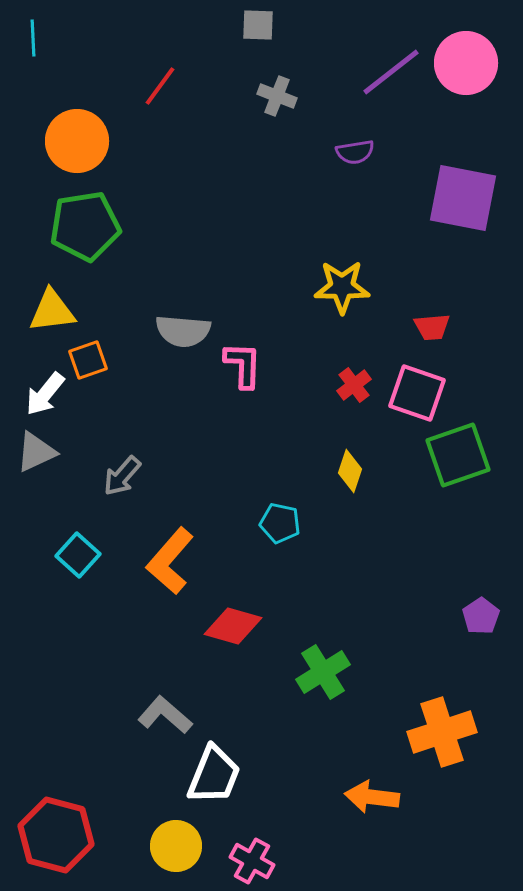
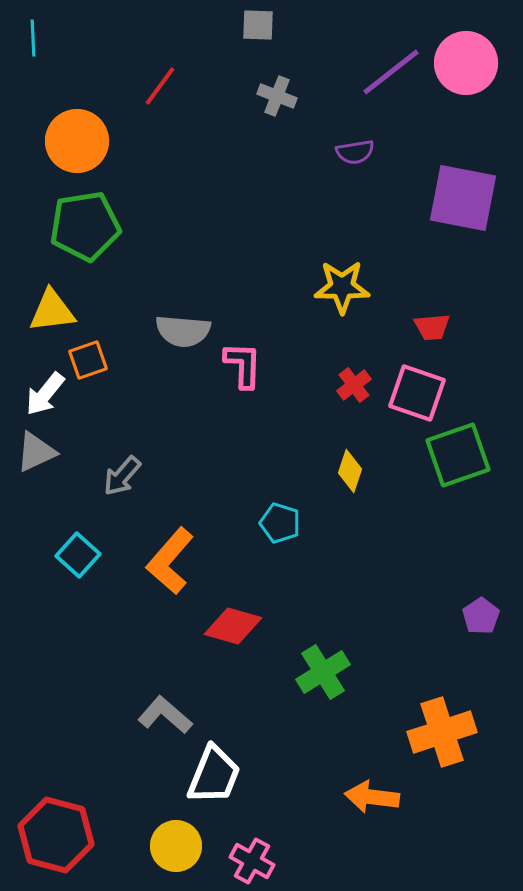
cyan pentagon: rotated 6 degrees clockwise
